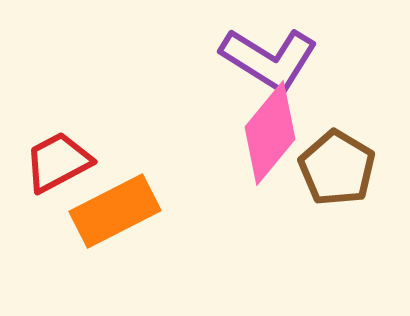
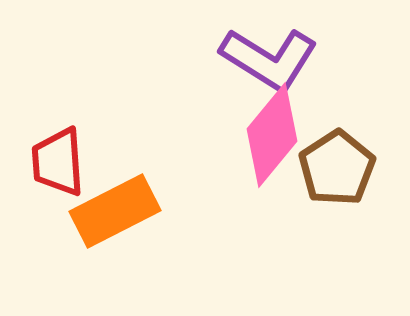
pink diamond: moved 2 px right, 2 px down
red trapezoid: rotated 66 degrees counterclockwise
brown pentagon: rotated 8 degrees clockwise
